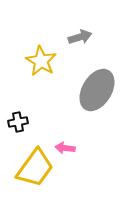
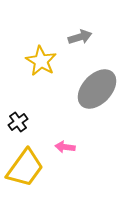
gray ellipse: moved 1 px up; rotated 12 degrees clockwise
black cross: rotated 24 degrees counterclockwise
pink arrow: moved 1 px up
yellow trapezoid: moved 10 px left
